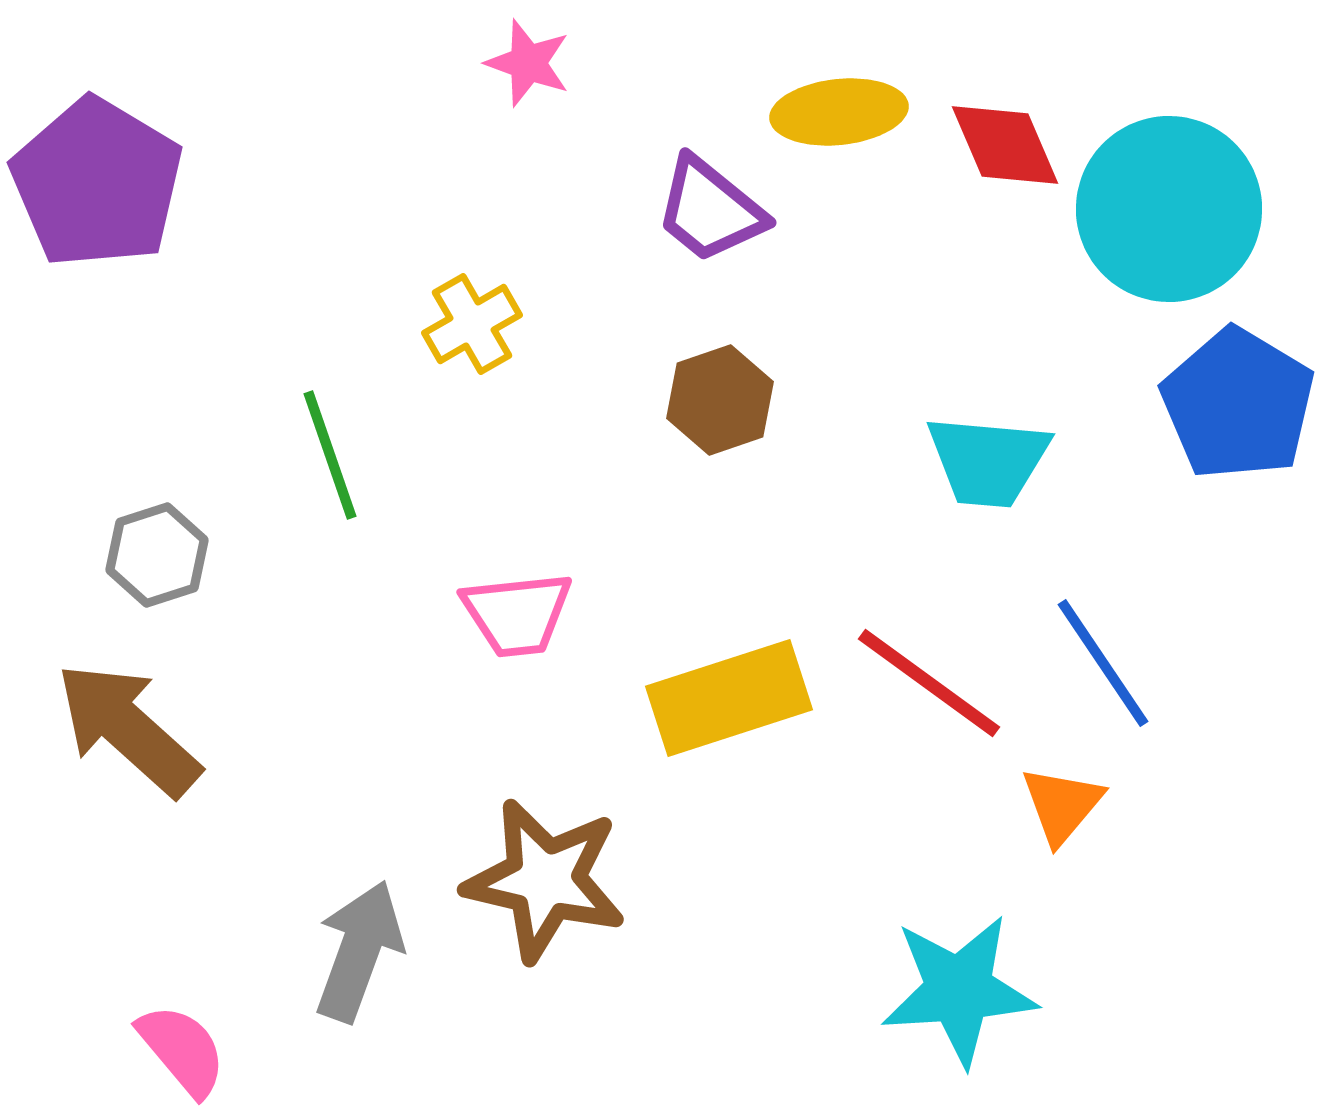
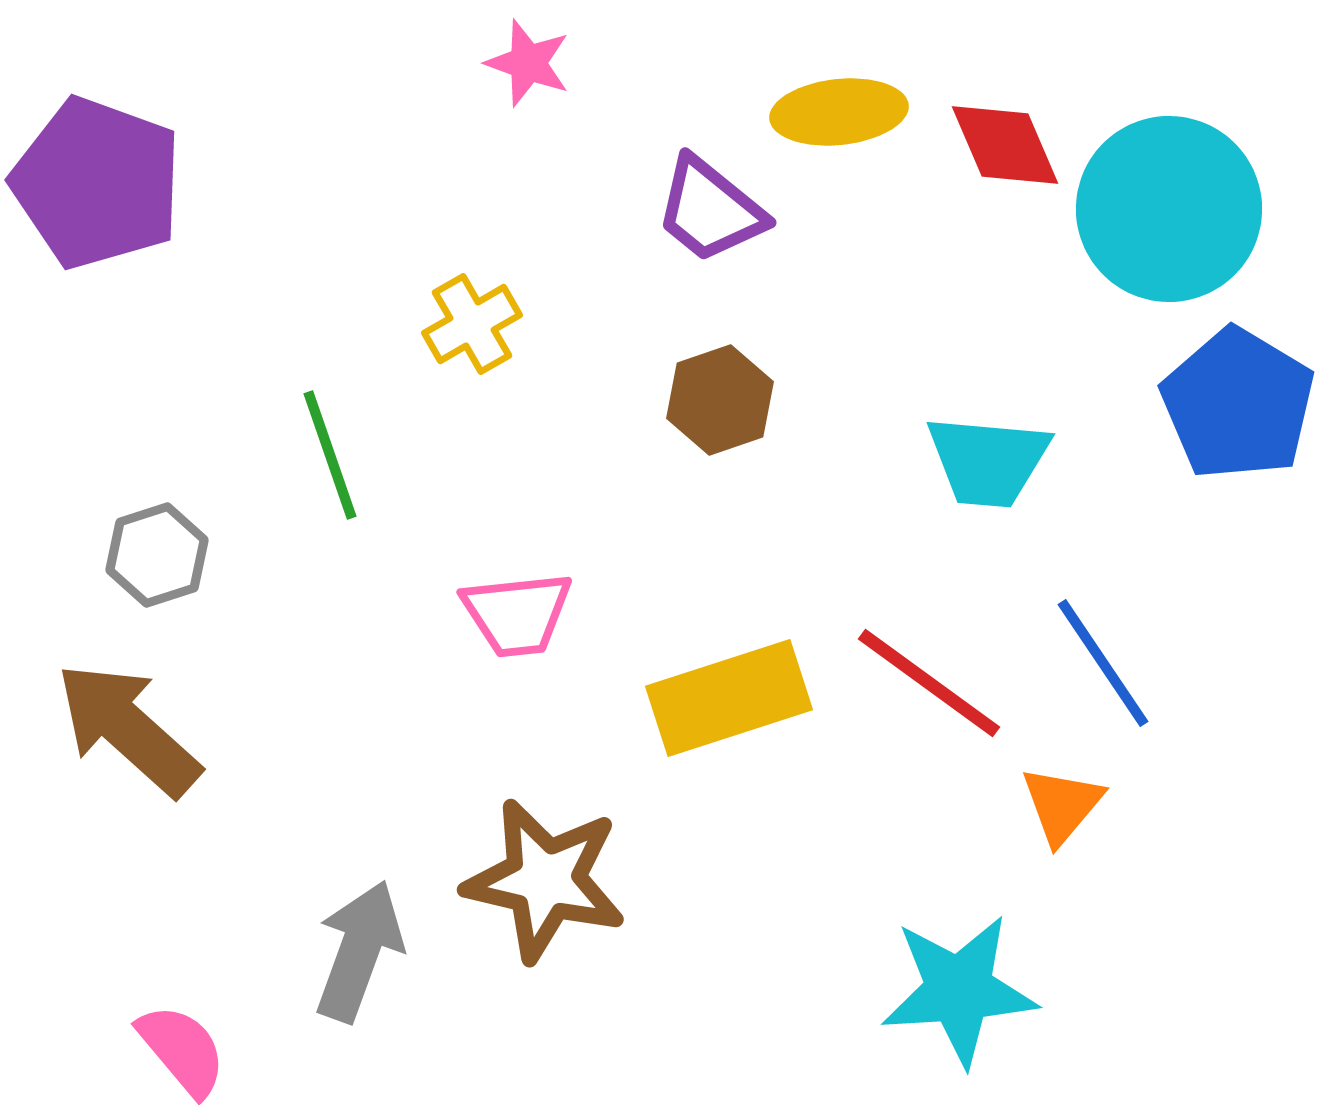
purple pentagon: rotated 11 degrees counterclockwise
